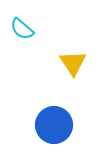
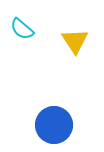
yellow triangle: moved 2 px right, 22 px up
